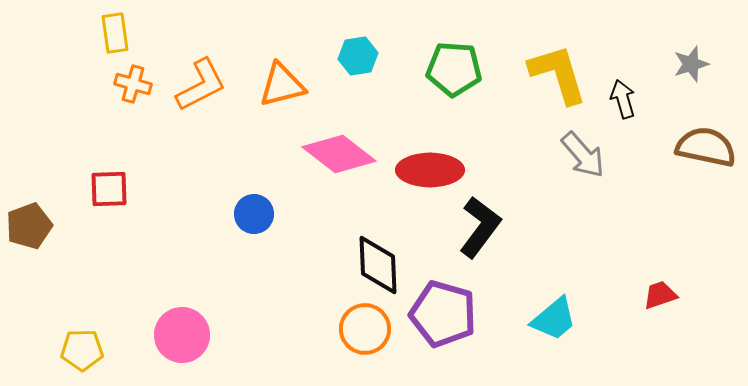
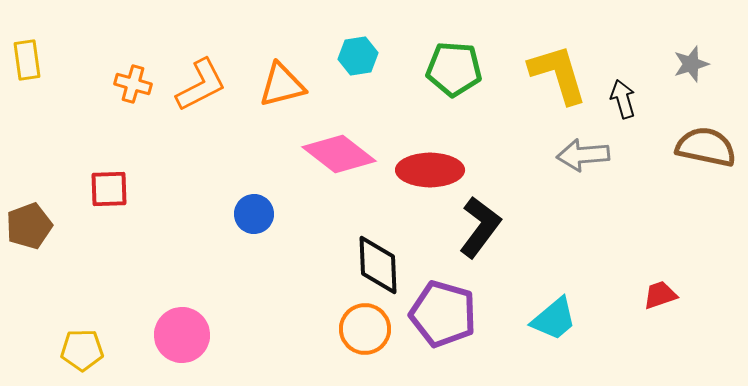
yellow rectangle: moved 88 px left, 27 px down
gray arrow: rotated 126 degrees clockwise
